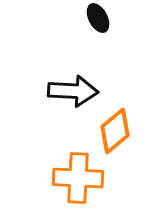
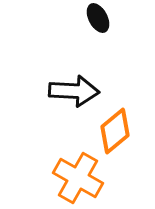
black arrow: moved 1 px right
orange cross: rotated 27 degrees clockwise
